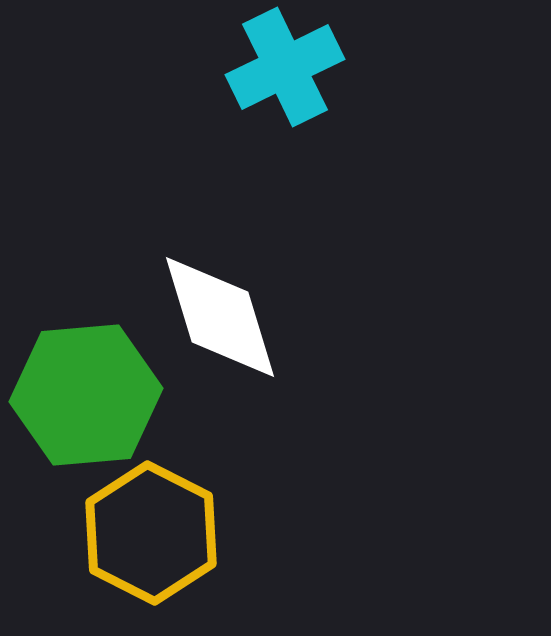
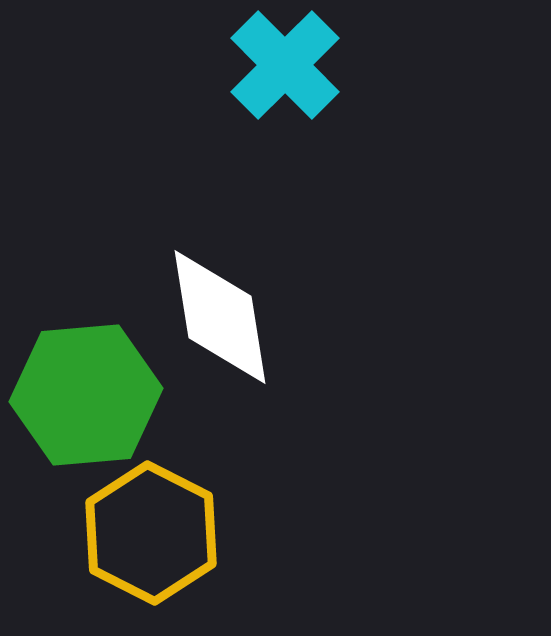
cyan cross: moved 2 px up; rotated 19 degrees counterclockwise
white diamond: rotated 8 degrees clockwise
